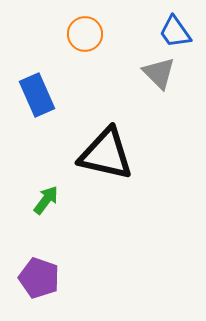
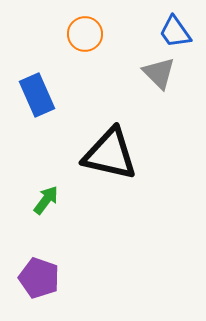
black triangle: moved 4 px right
